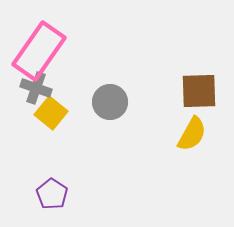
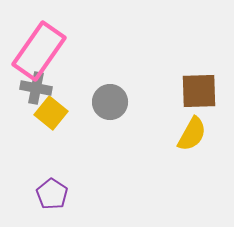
gray cross: rotated 8 degrees counterclockwise
